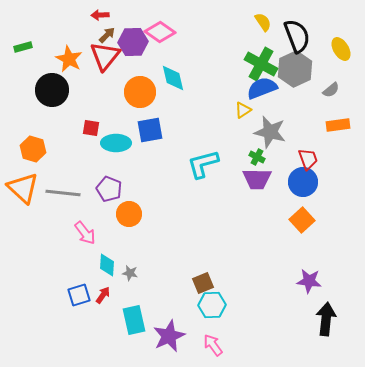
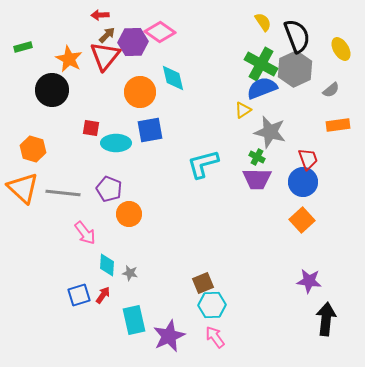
pink arrow at (213, 345): moved 2 px right, 8 px up
